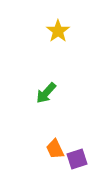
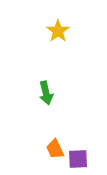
green arrow: rotated 55 degrees counterclockwise
purple square: moved 1 px right; rotated 15 degrees clockwise
